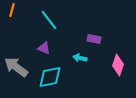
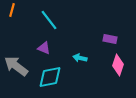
purple rectangle: moved 16 px right
gray arrow: moved 1 px up
